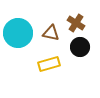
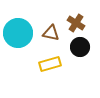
yellow rectangle: moved 1 px right
